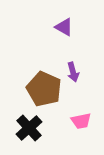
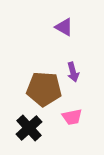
brown pentagon: rotated 20 degrees counterclockwise
pink trapezoid: moved 9 px left, 4 px up
